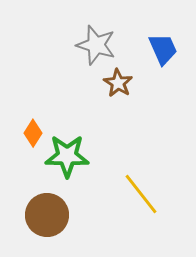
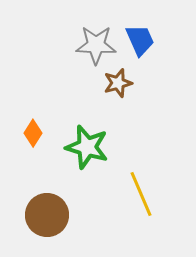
gray star: rotated 15 degrees counterclockwise
blue trapezoid: moved 23 px left, 9 px up
brown star: rotated 24 degrees clockwise
green star: moved 20 px right, 9 px up; rotated 15 degrees clockwise
yellow line: rotated 15 degrees clockwise
